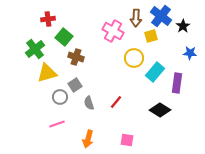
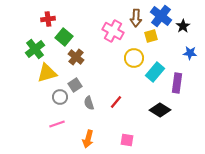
brown cross: rotated 21 degrees clockwise
